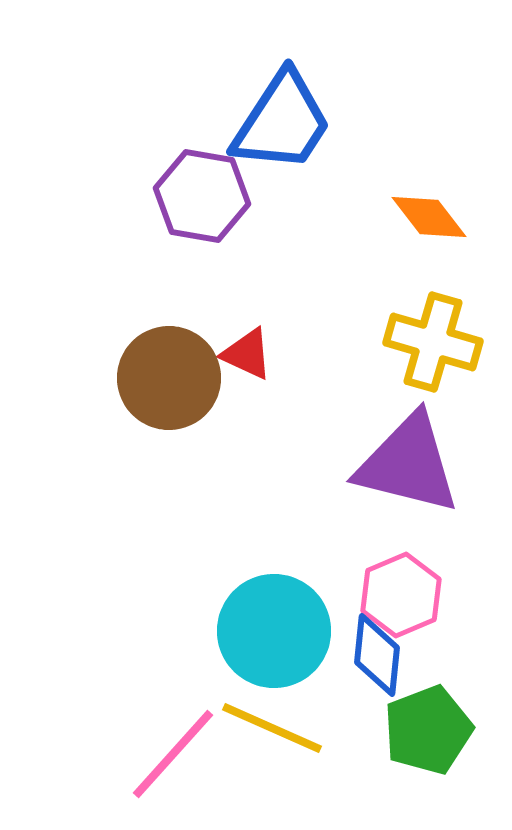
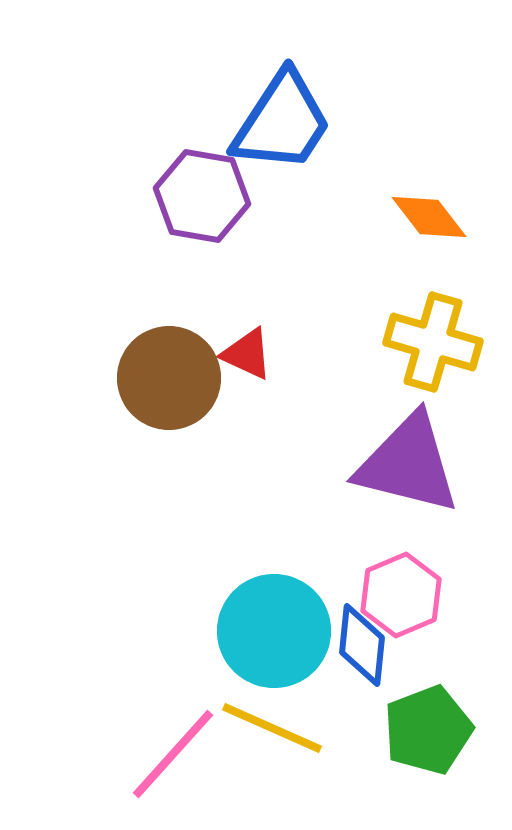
blue diamond: moved 15 px left, 10 px up
